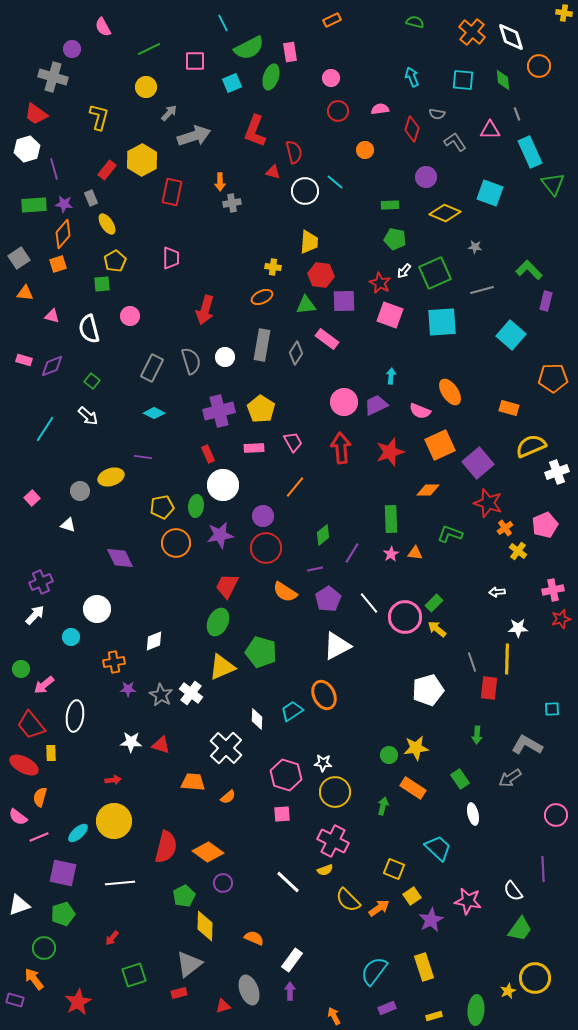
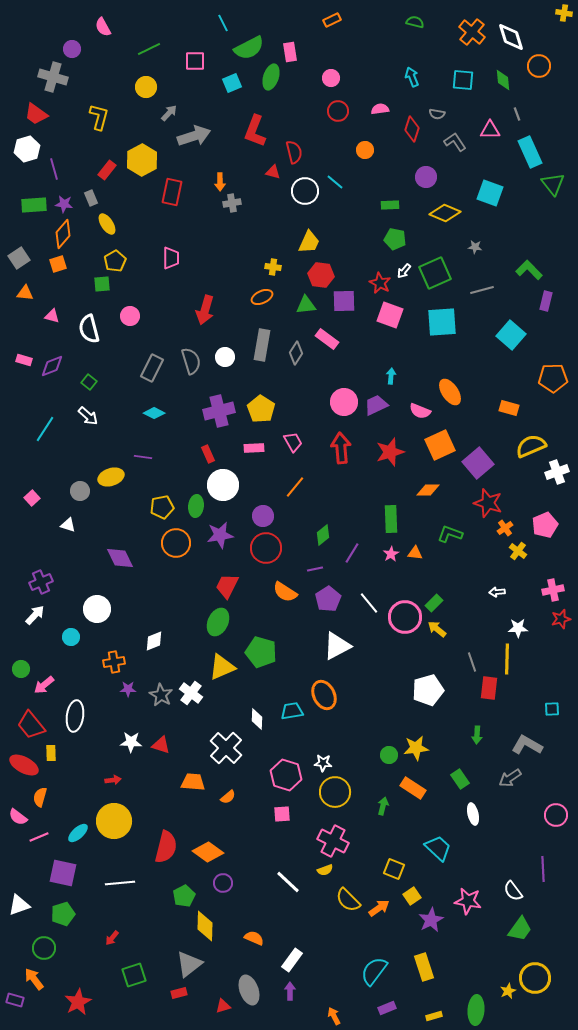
yellow trapezoid at (309, 242): rotated 20 degrees clockwise
green square at (92, 381): moved 3 px left, 1 px down
cyan trapezoid at (292, 711): rotated 25 degrees clockwise
